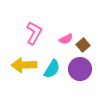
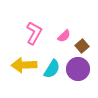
pink semicircle: moved 2 px left, 3 px up; rotated 16 degrees counterclockwise
brown square: moved 1 px left, 1 px down
purple circle: moved 2 px left
